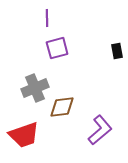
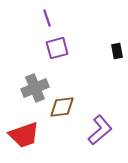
purple line: rotated 18 degrees counterclockwise
